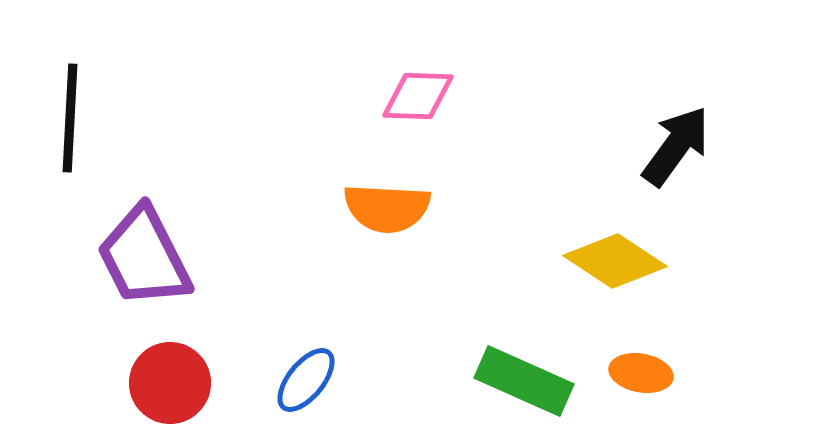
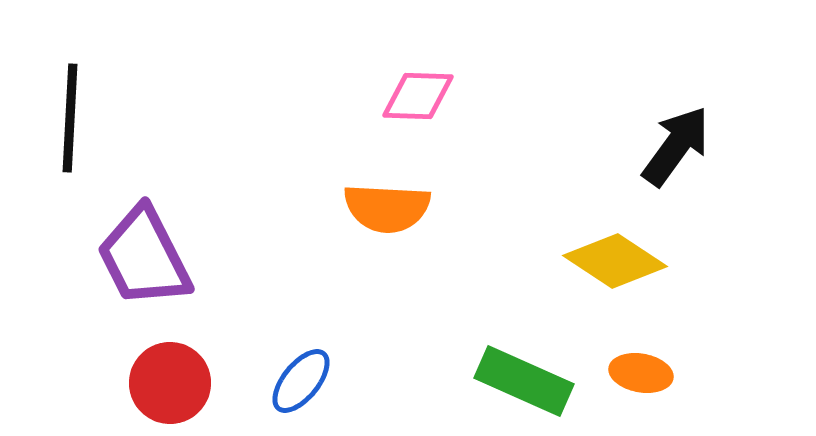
blue ellipse: moved 5 px left, 1 px down
